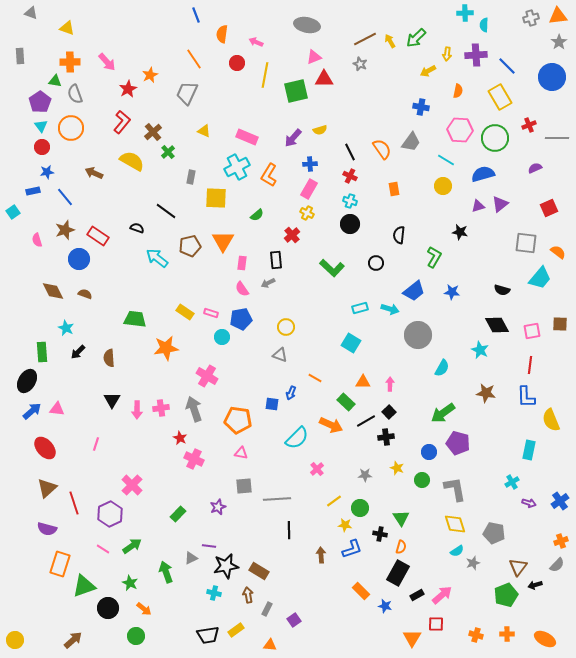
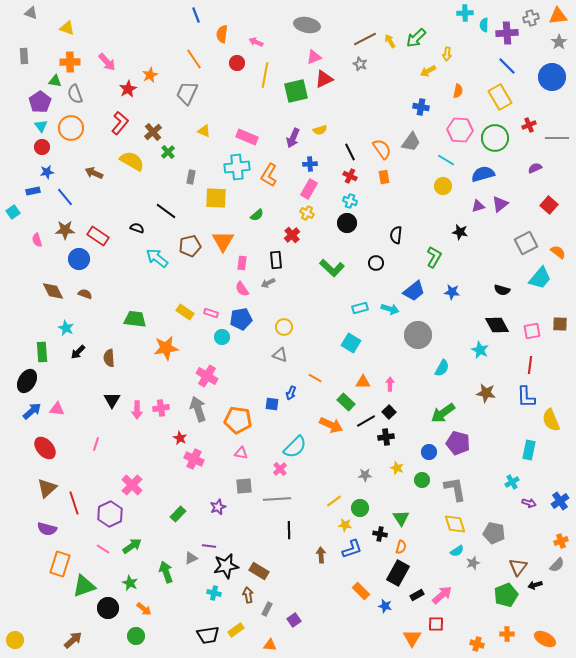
purple cross at (476, 55): moved 31 px right, 22 px up
gray rectangle at (20, 56): moved 4 px right
red triangle at (324, 79): rotated 24 degrees counterclockwise
red L-shape at (122, 122): moved 2 px left, 1 px down
purple arrow at (293, 138): rotated 18 degrees counterclockwise
cyan cross at (237, 167): rotated 20 degrees clockwise
orange rectangle at (394, 189): moved 10 px left, 12 px up
red square at (549, 208): moved 3 px up; rotated 24 degrees counterclockwise
black circle at (350, 224): moved 3 px left, 1 px up
brown star at (65, 230): rotated 18 degrees clockwise
black semicircle at (399, 235): moved 3 px left
gray square at (526, 243): rotated 35 degrees counterclockwise
yellow circle at (286, 327): moved 2 px left
gray arrow at (194, 409): moved 4 px right
cyan semicircle at (297, 438): moved 2 px left, 9 px down
pink cross at (317, 469): moved 37 px left
orange cross at (476, 635): moved 1 px right, 9 px down
